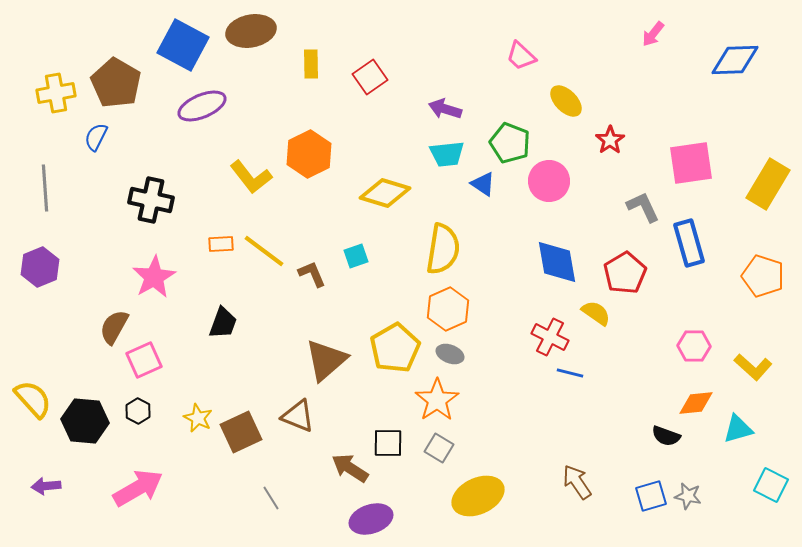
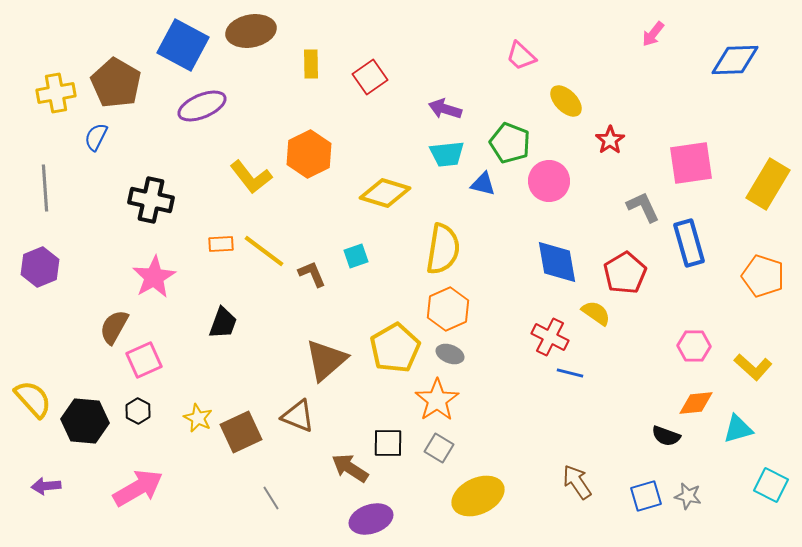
blue triangle at (483, 184): rotated 20 degrees counterclockwise
blue square at (651, 496): moved 5 px left
